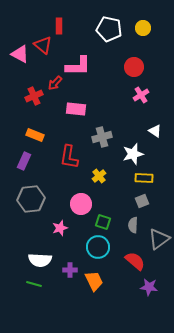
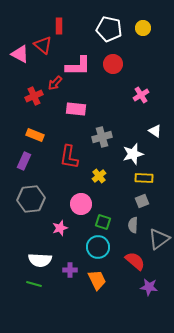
red circle: moved 21 px left, 3 px up
orange trapezoid: moved 3 px right, 1 px up
